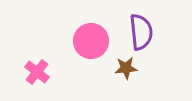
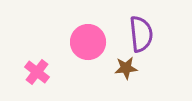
purple semicircle: moved 2 px down
pink circle: moved 3 px left, 1 px down
